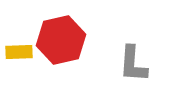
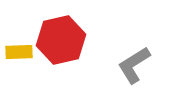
gray L-shape: moved 1 px right, 1 px down; rotated 54 degrees clockwise
